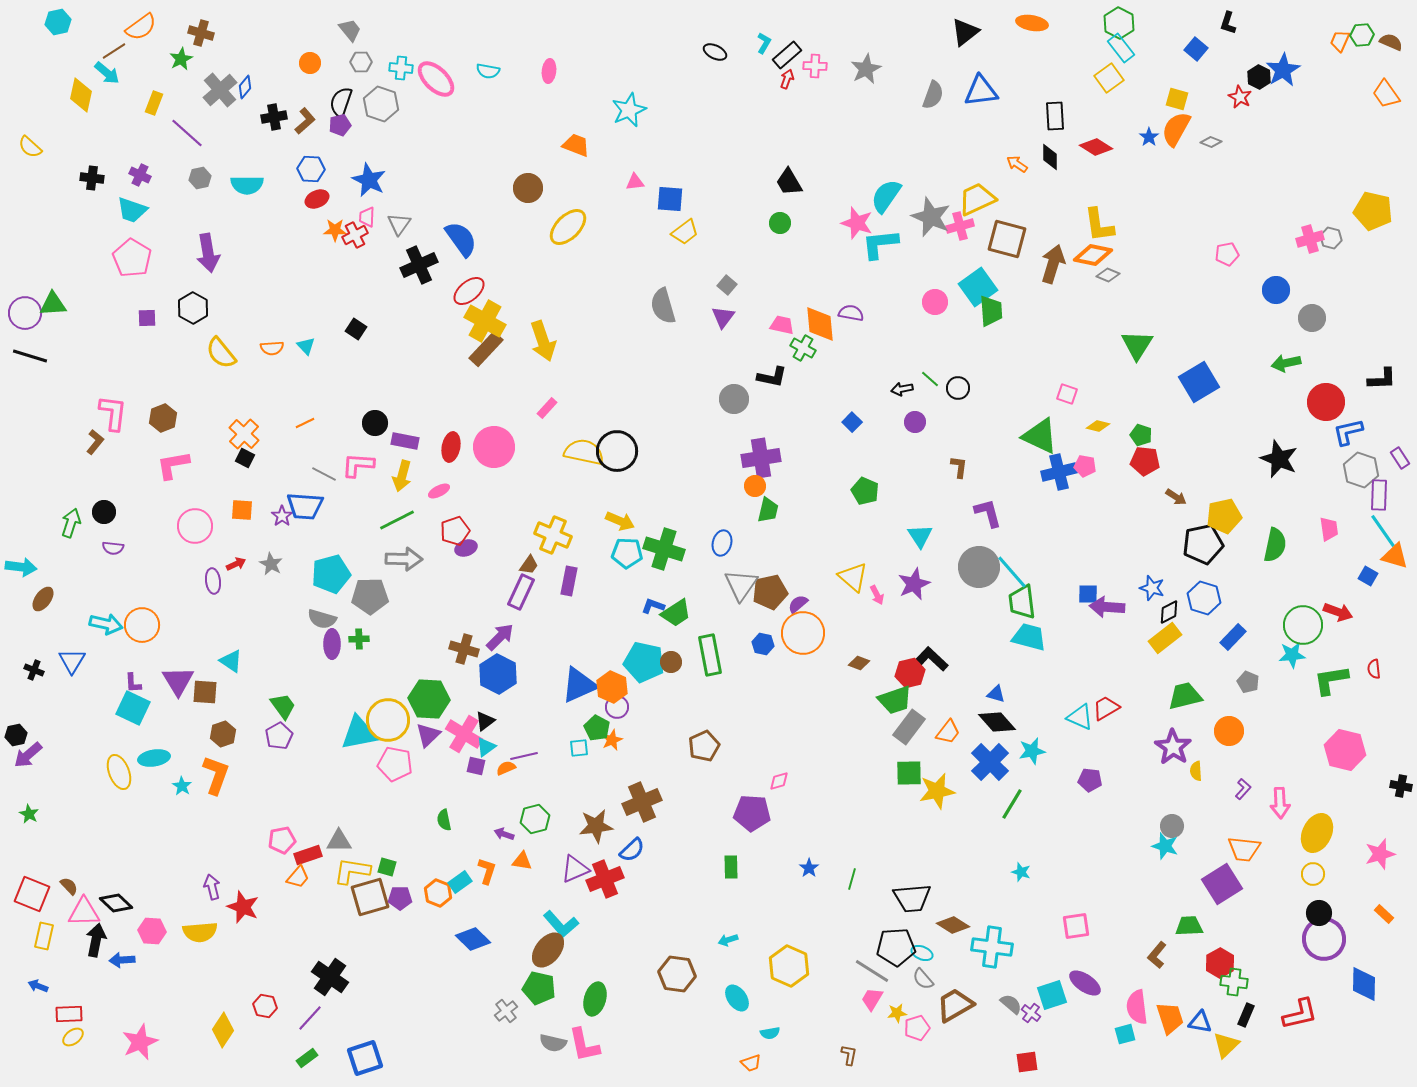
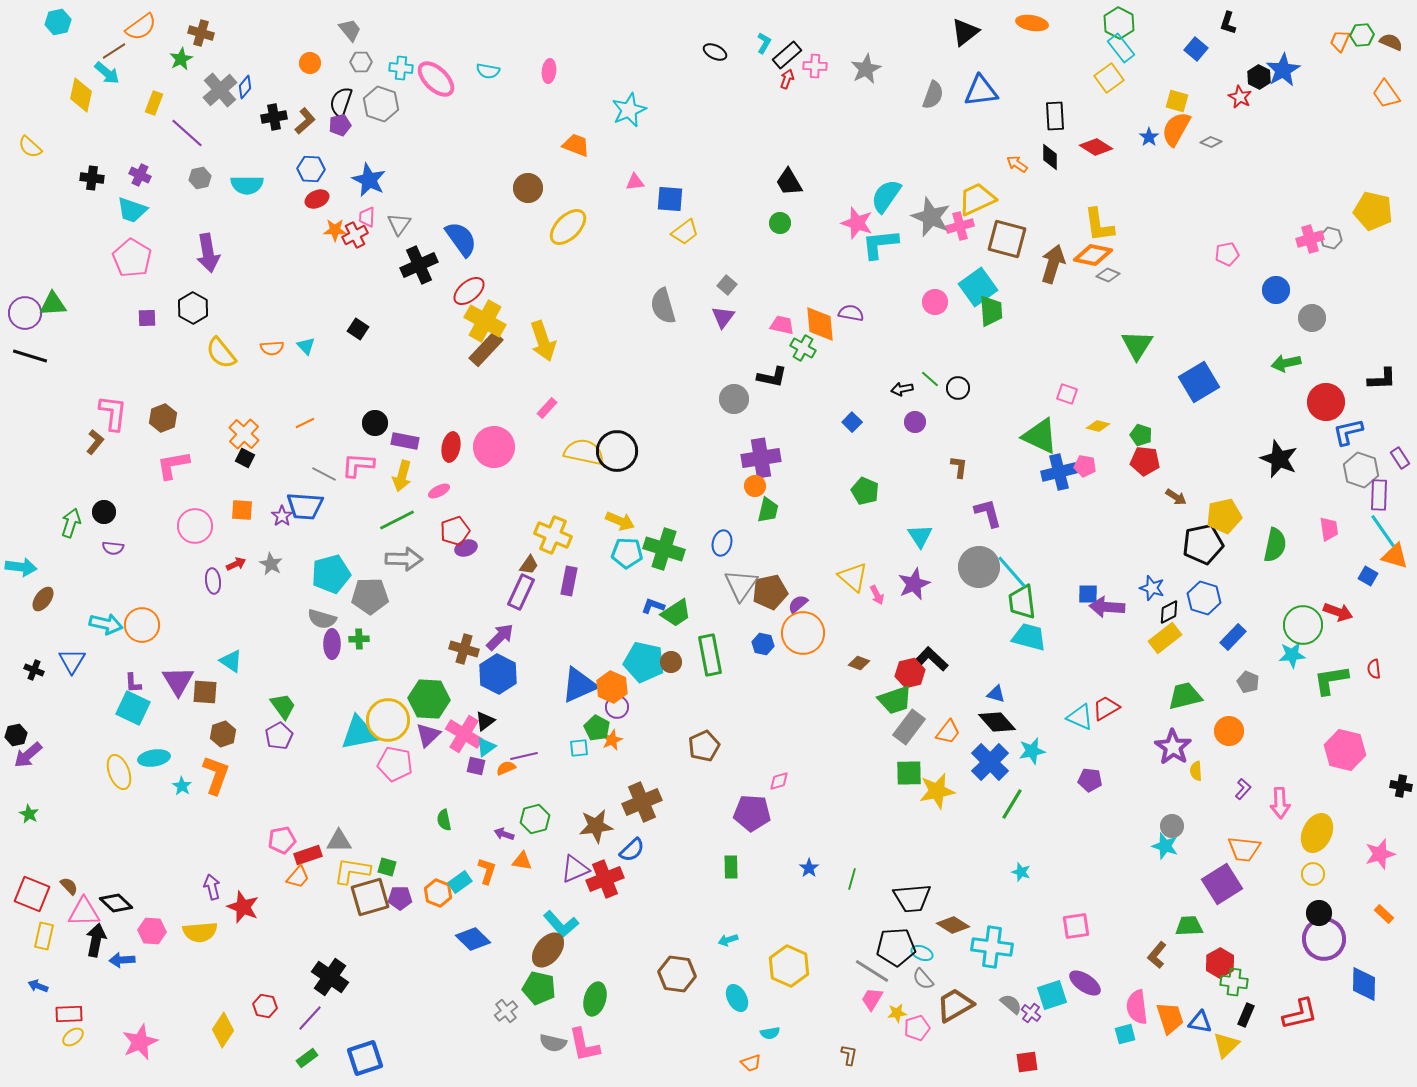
yellow square at (1177, 99): moved 2 px down
black square at (356, 329): moved 2 px right
cyan ellipse at (737, 998): rotated 8 degrees clockwise
